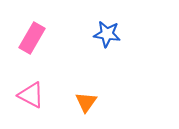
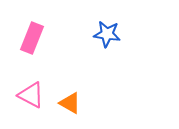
pink rectangle: rotated 8 degrees counterclockwise
orange triangle: moved 16 px left, 1 px down; rotated 35 degrees counterclockwise
